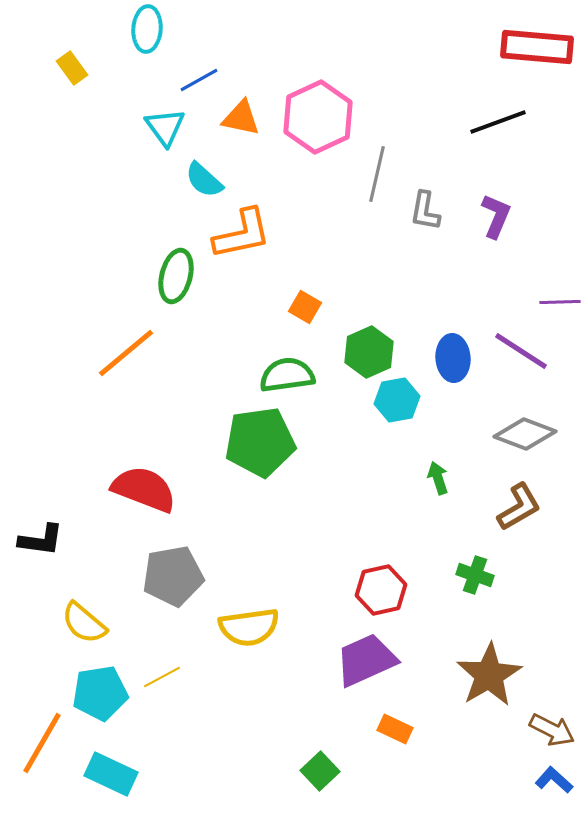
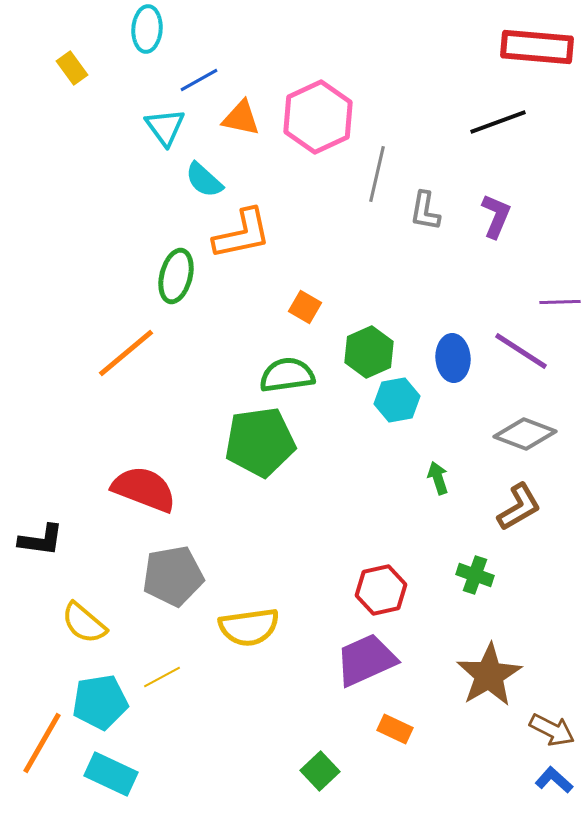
cyan pentagon at (100, 693): moved 9 px down
